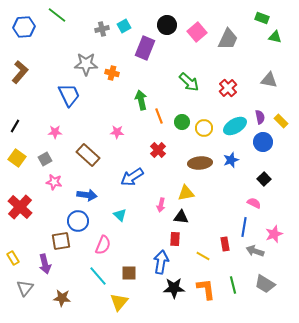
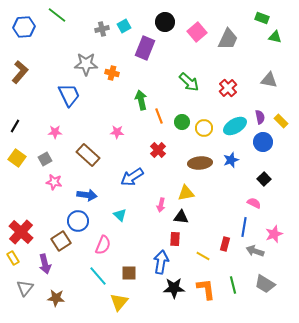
black circle at (167, 25): moved 2 px left, 3 px up
red cross at (20, 207): moved 1 px right, 25 px down
brown square at (61, 241): rotated 24 degrees counterclockwise
red rectangle at (225, 244): rotated 24 degrees clockwise
brown star at (62, 298): moved 6 px left
